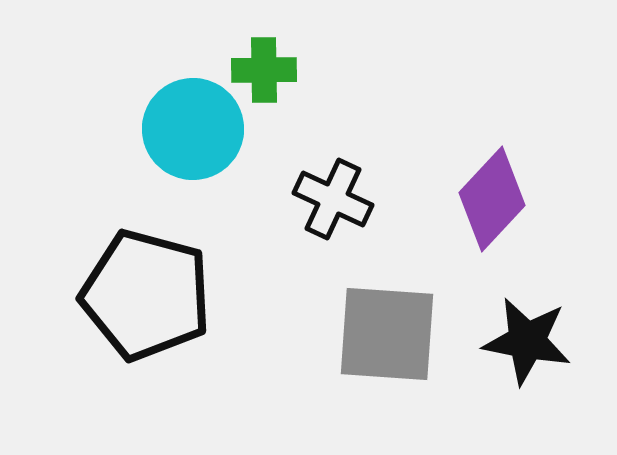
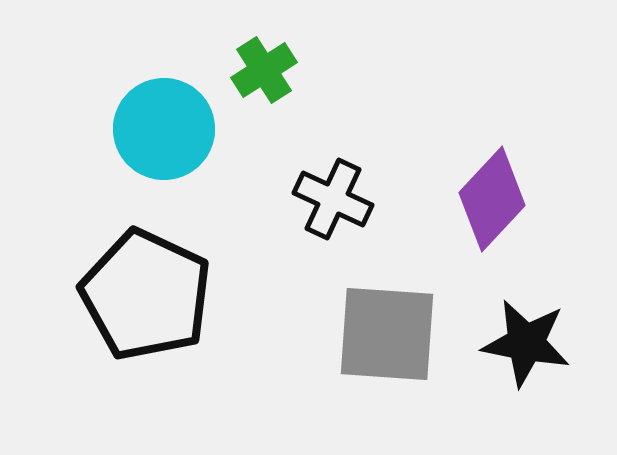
green cross: rotated 32 degrees counterclockwise
cyan circle: moved 29 px left
black pentagon: rotated 10 degrees clockwise
black star: moved 1 px left, 2 px down
